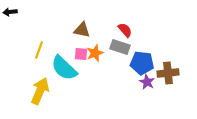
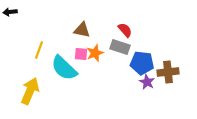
brown cross: moved 1 px up
yellow arrow: moved 10 px left
